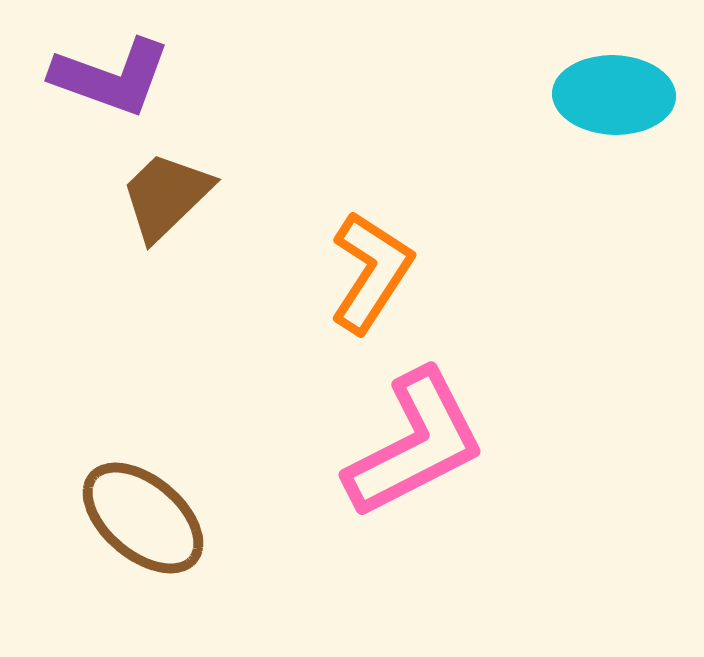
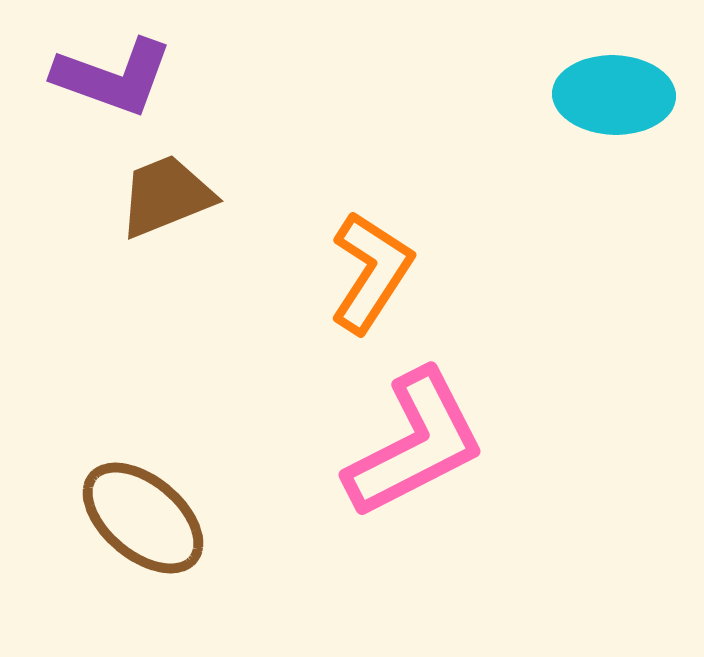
purple L-shape: moved 2 px right
brown trapezoid: rotated 22 degrees clockwise
